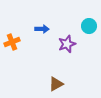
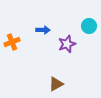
blue arrow: moved 1 px right, 1 px down
